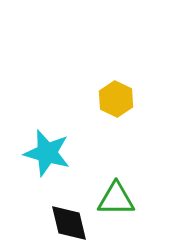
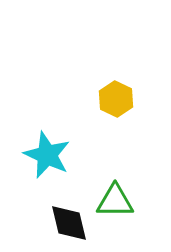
cyan star: moved 2 px down; rotated 9 degrees clockwise
green triangle: moved 1 px left, 2 px down
